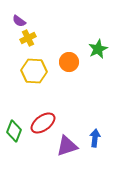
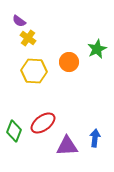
yellow cross: rotated 28 degrees counterclockwise
green star: moved 1 px left
purple triangle: rotated 15 degrees clockwise
